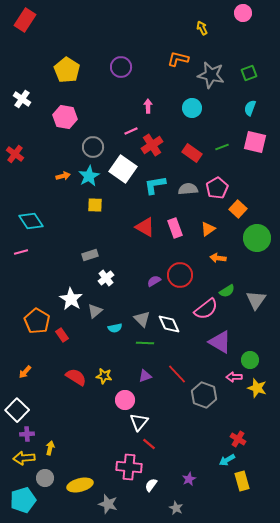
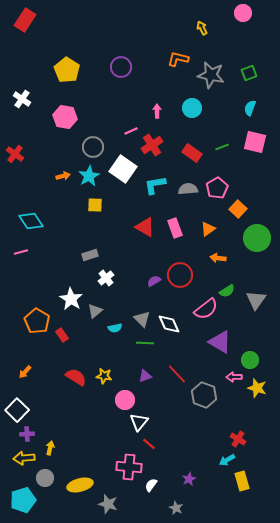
pink arrow at (148, 106): moved 9 px right, 5 px down
